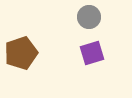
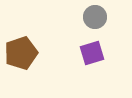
gray circle: moved 6 px right
